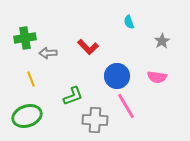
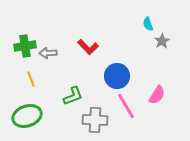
cyan semicircle: moved 19 px right, 2 px down
green cross: moved 8 px down
pink semicircle: moved 18 px down; rotated 66 degrees counterclockwise
